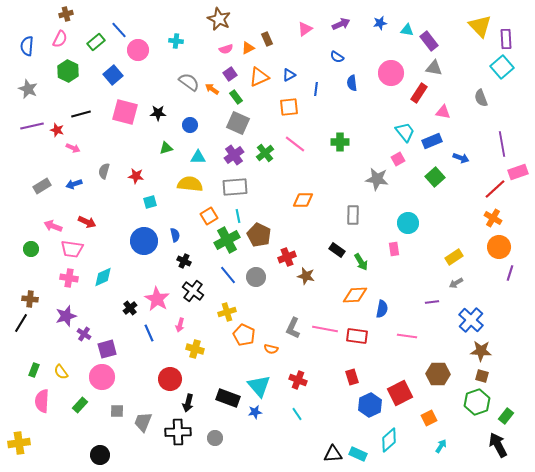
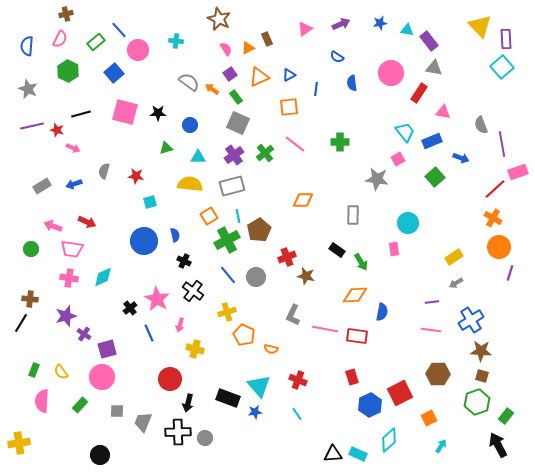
pink semicircle at (226, 49): rotated 104 degrees counterclockwise
blue square at (113, 75): moved 1 px right, 2 px up
gray semicircle at (481, 98): moved 27 px down
gray rectangle at (235, 187): moved 3 px left, 1 px up; rotated 10 degrees counterclockwise
brown pentagon at (259, 235): moved 5 px up; rotated 15 degrees clockwise
blue semicircle at (382, 309): moved 3 px down
blue cross at (471, 320): rotated 15 degrees clockwise
gray L-shape at (293, 328): moved 13 px up
pink line at (407, 336): moved 24 px right, 6 px up
gray circle at (215, 438): moved 10 px left
